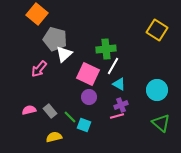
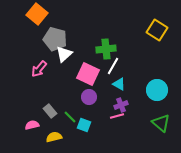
pink semicircle: moved 3 px right, 15 px down
